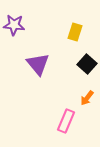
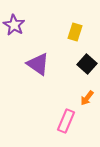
purple star: rotated 25 degrees clockwise
purple triangle: rotated 15 degrees counterclockwise
